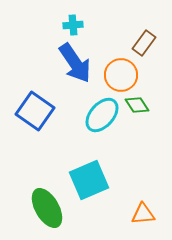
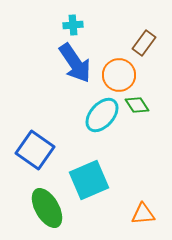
orange circle: moved 2 px left
blue square: moved 39 px down
